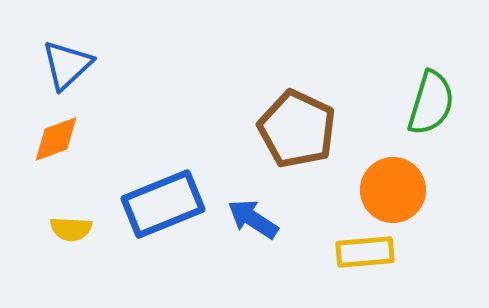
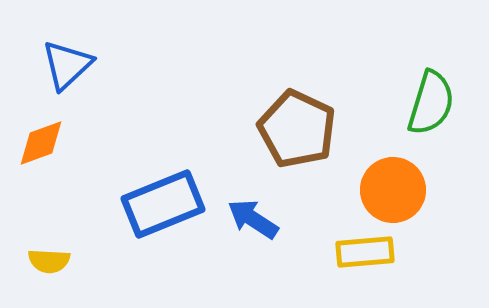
orange diamond: moved 15 px left, 4 px down
yellow semicircle: moved 22 px left, 32 px down
